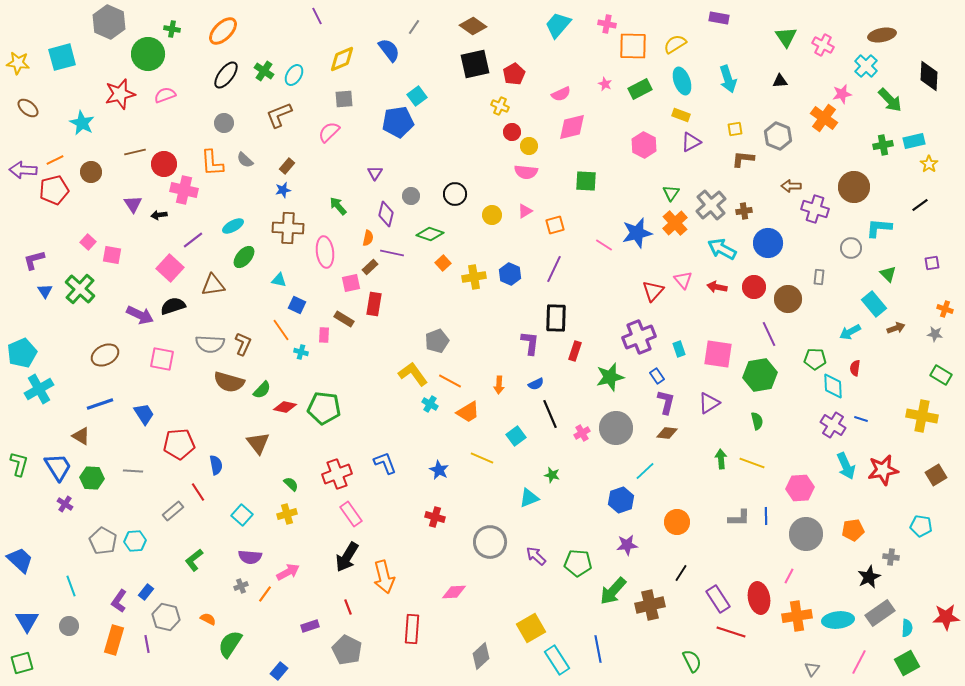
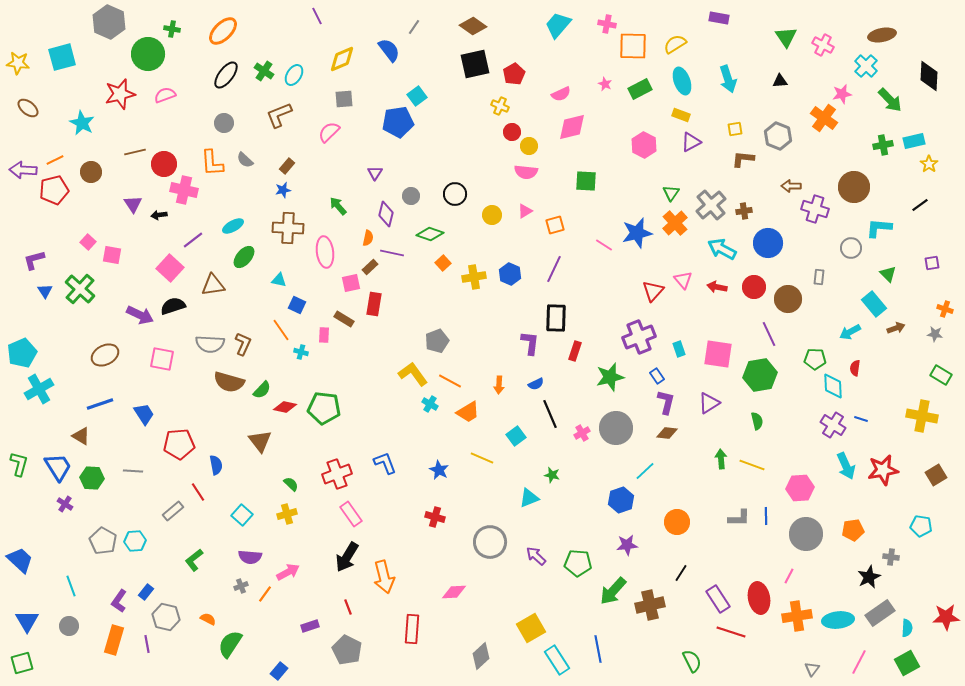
brown triangle at (258, 443): moved 2 px right, 2 px up
yellow line at (752, 463): moved 2 px down
